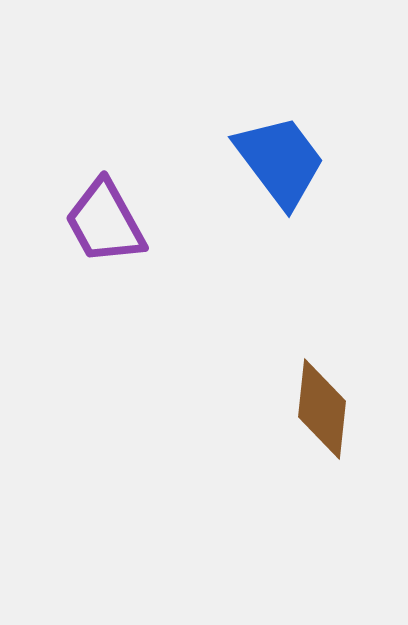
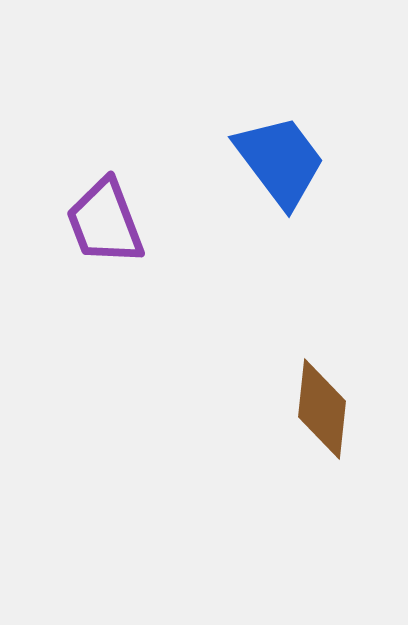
purple trapezoid: rotated 8 degrees clockwise
